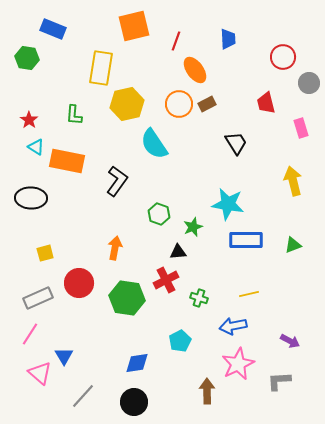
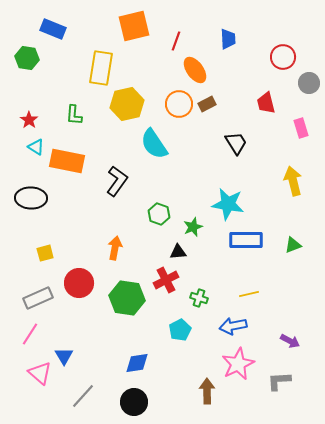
cyan pentagon at (180, 341): moved 11 px up
